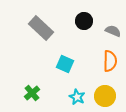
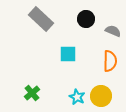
black circle: moved 2 px right, 2 px up
gray rectangle: moved 9 px up
cyan square: moved 3 px right, 10 px up; rotated 24 degrees counterclockwise
yellow circle: moved 4 px left
